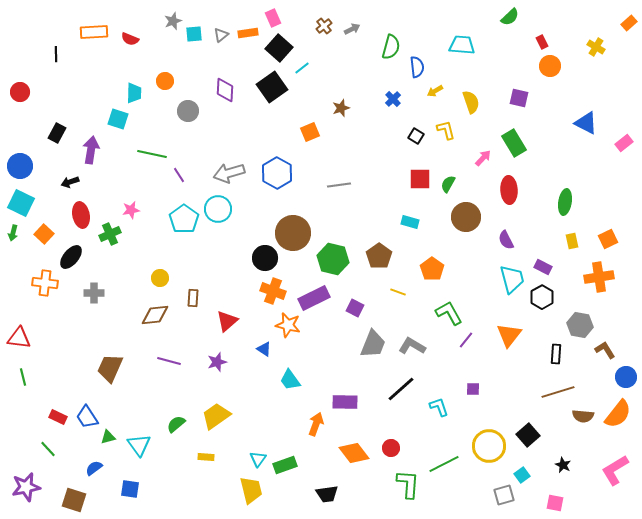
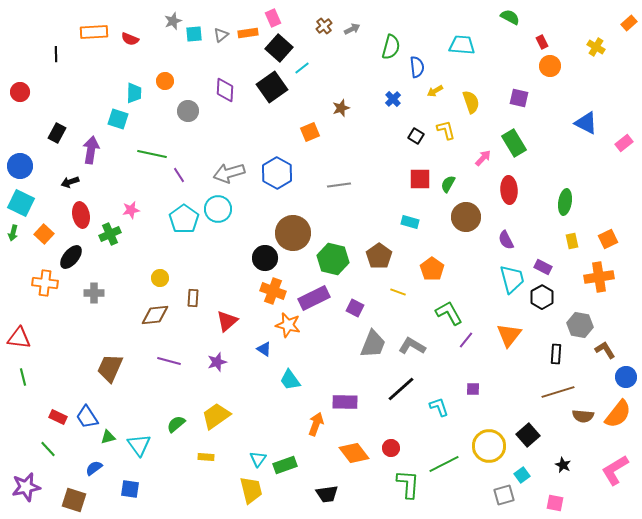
green semicircle at (510, 17): rotated 108 degrees counterclockwise
